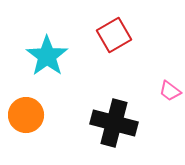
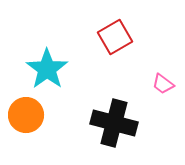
red square: moved 1 px right, 2 px down
cyan star: moved 13 px down
pink trapezoid: moved 7 px left, 7 px up
